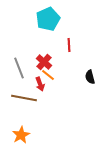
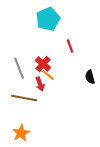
red line: moved 1 px right, 1 px down; rotated 16 degrees counterclockwise
red cross: moved 1 px left, 2 px down
orange star: moved 2 px up
